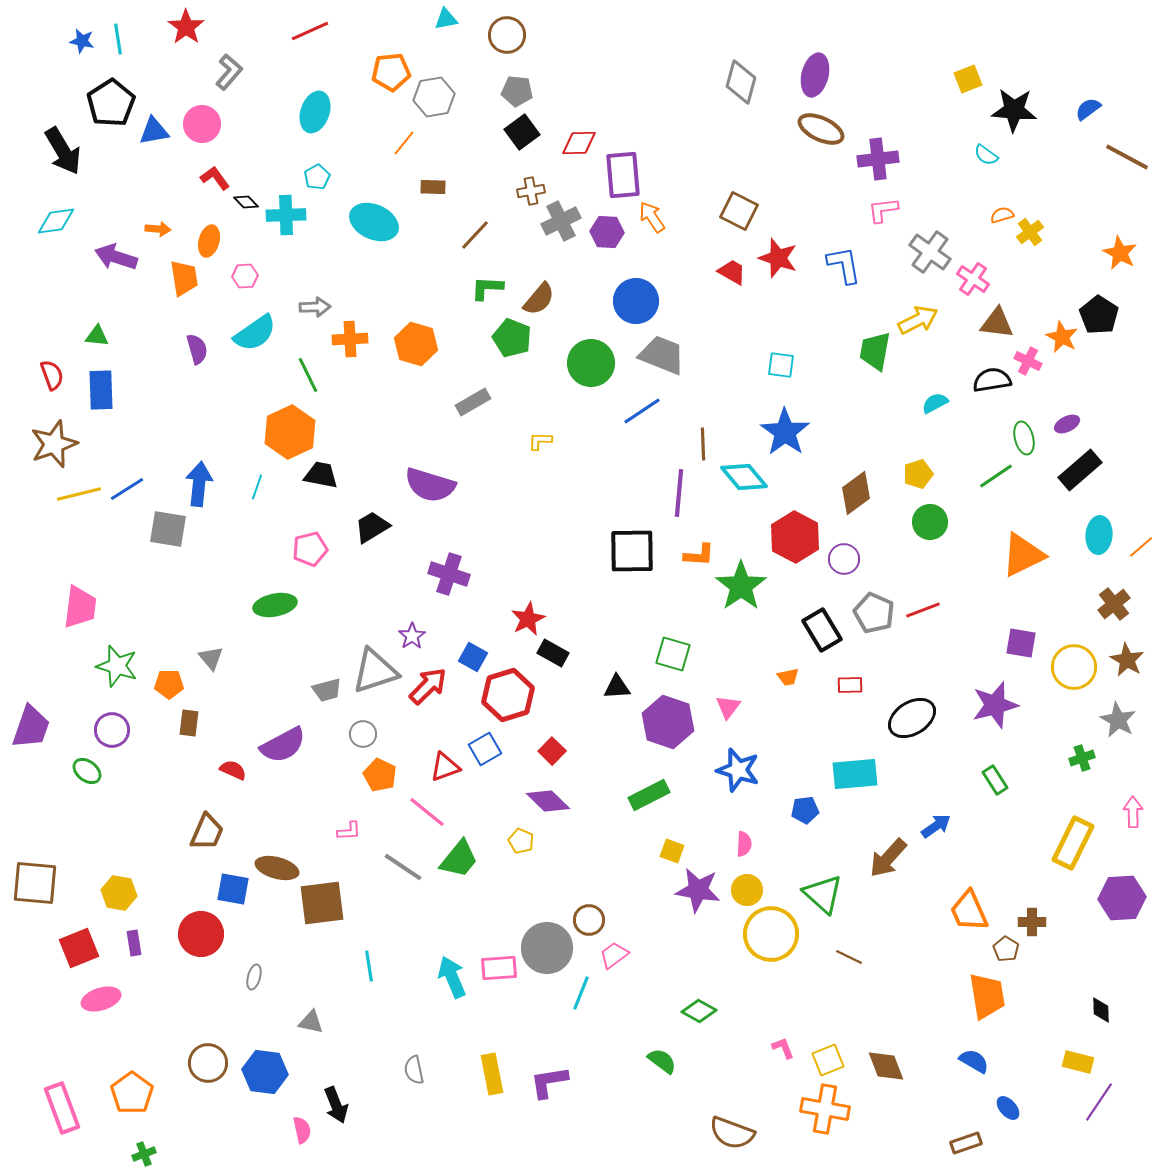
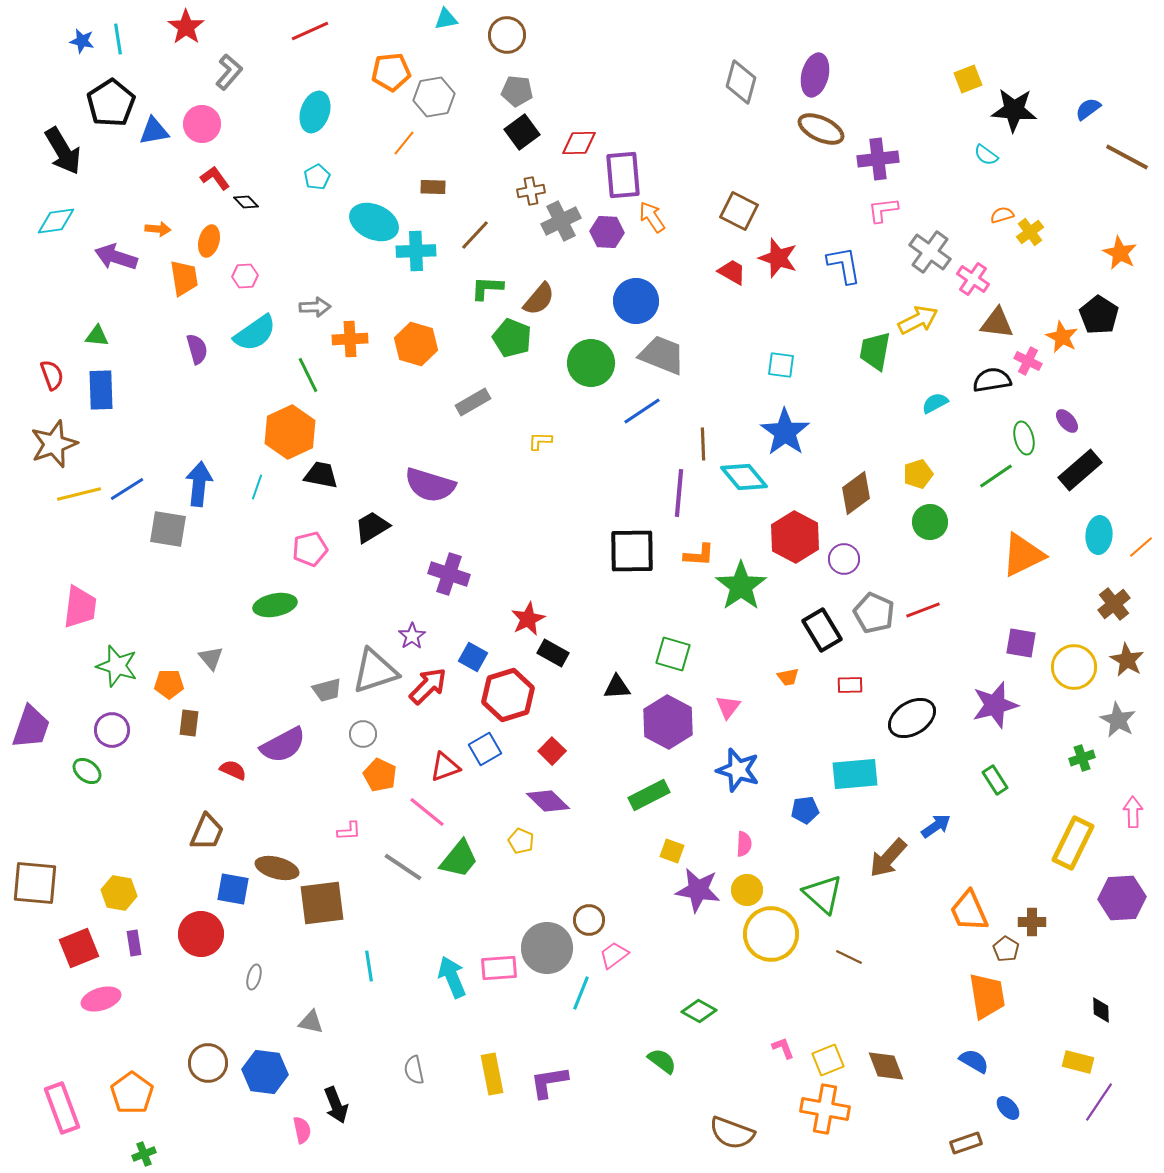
cyan cross at (286, 215): moved 130 px right, 36 px down
purple ellipse at (1067, 424): moved 3 px up; rotated 75 degrees clockwise
purple hexagon at (668, 722): rotated 9 degrees clockwise
